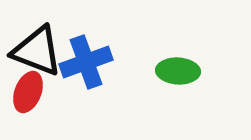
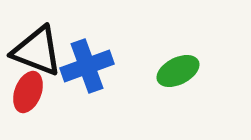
blue cross: moved 1 px right, 4 px down
green ellipse: rotated 30 degrees counterclockwise
